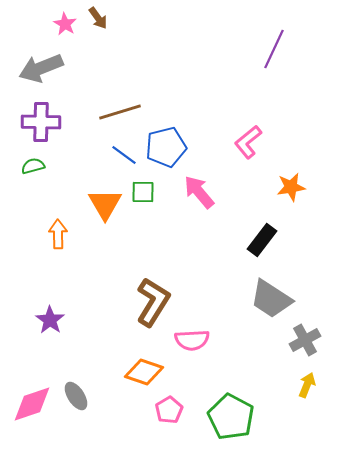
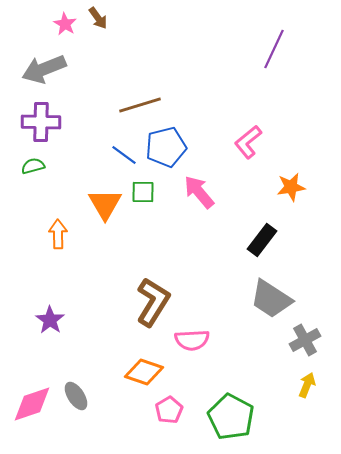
gray arrow: moved 3 px right, 1 px down
brown line: moved 20 px right, 7 px up
